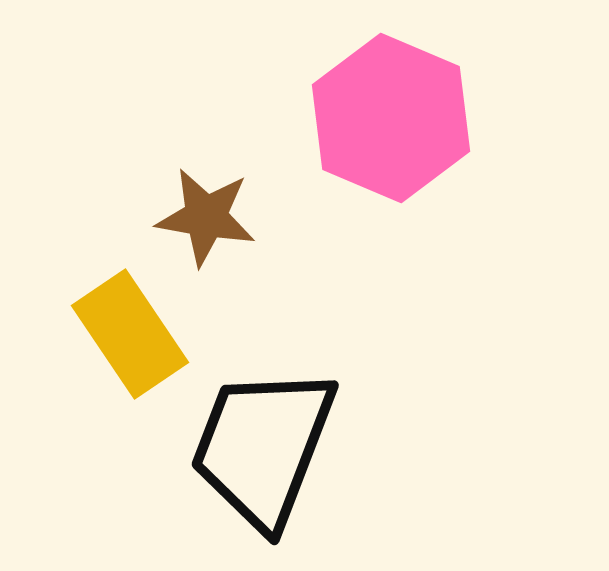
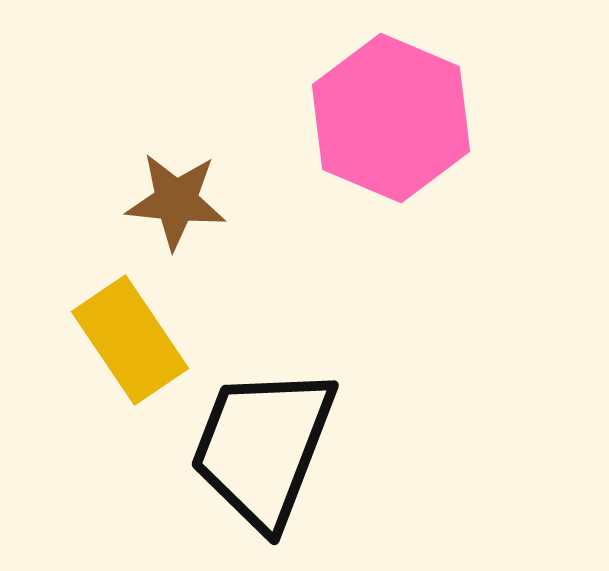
brown star: moved 30 px left, 16 px up; rotated 4 degrees counterclockwise
yellow rectangle: moved 6 px down
